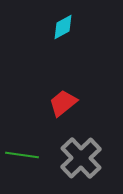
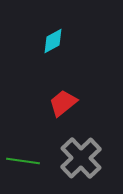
cyan diamond: moved 10 px left, 14 px down
green line: moved 1 px right, 6 px down
